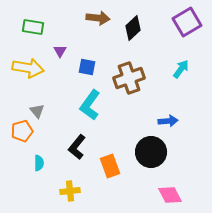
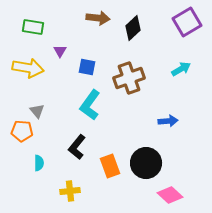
cyan arrow: rotated 24 degrees clockwise
orange pentagon: rotated 20 degrees clockwise
black circle: moved 5 px left, 11 px down
pink diamond: rotated 20 degrees counterclockwise
